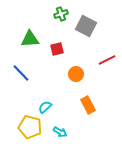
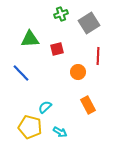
gray square: moved 3 px right, 3 px up; rotated 30 degrees clockwise
red line: moved 9 px left, 4 px up; rotated 60 degrees counterclockwise
orange circle: moved 2 px right, 2 px up
